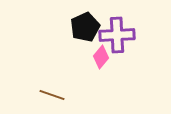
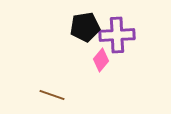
black pentagon: rotated 16 degrees clockwise
pink diamond: moved 3 px down
